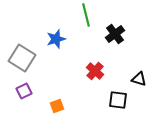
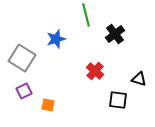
orange square: moved 9 px left, 1 px up; rotated 32 degrees clockwise
